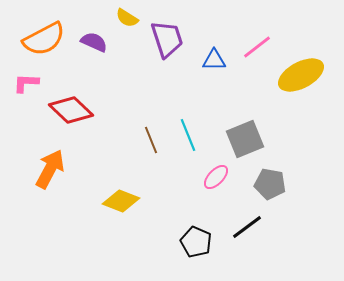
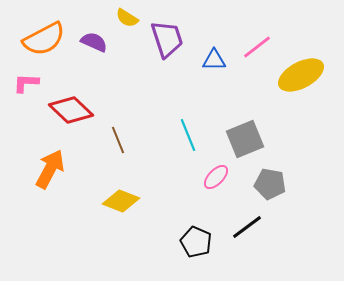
brown line: moved 33 px left
